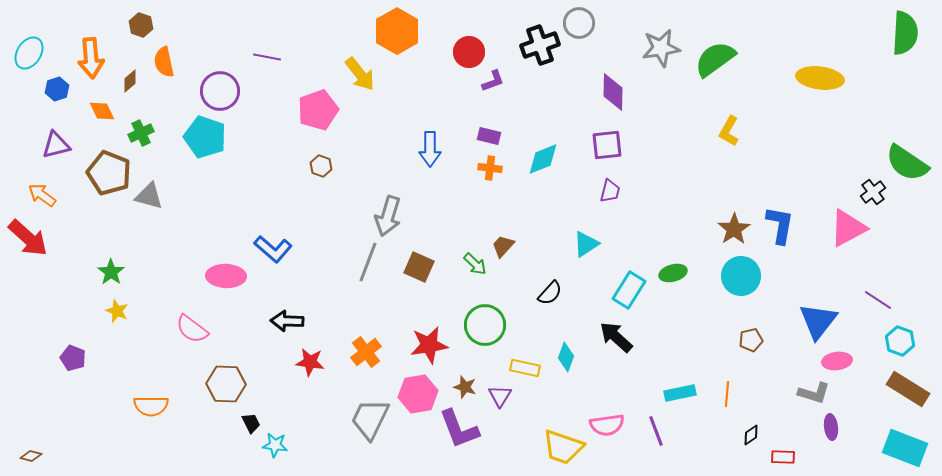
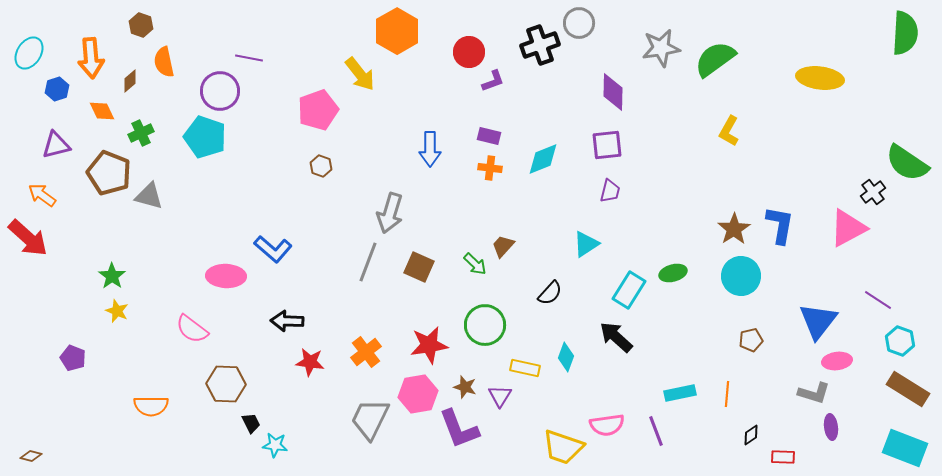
purple line at (267, 57): moved 18 px left, 1 px down
gray arrow at (388, 216): moved 2 px right, 3 px up
green star at (111, 272): moved 1 px right, 4 px down
